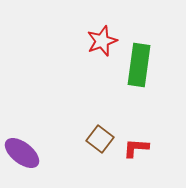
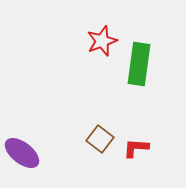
green rectangle: moved 1 px up
